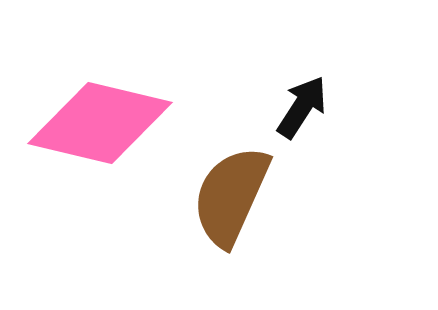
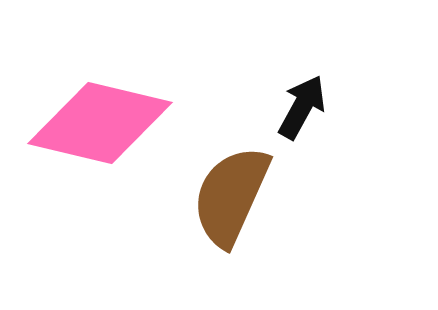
black arrow: rotated 4 degrees counterclockwise
